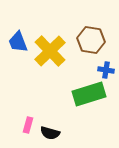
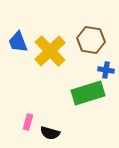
green rectangle: moved 1 px left, 1 px up
pink rectangle: moved 3 px up
